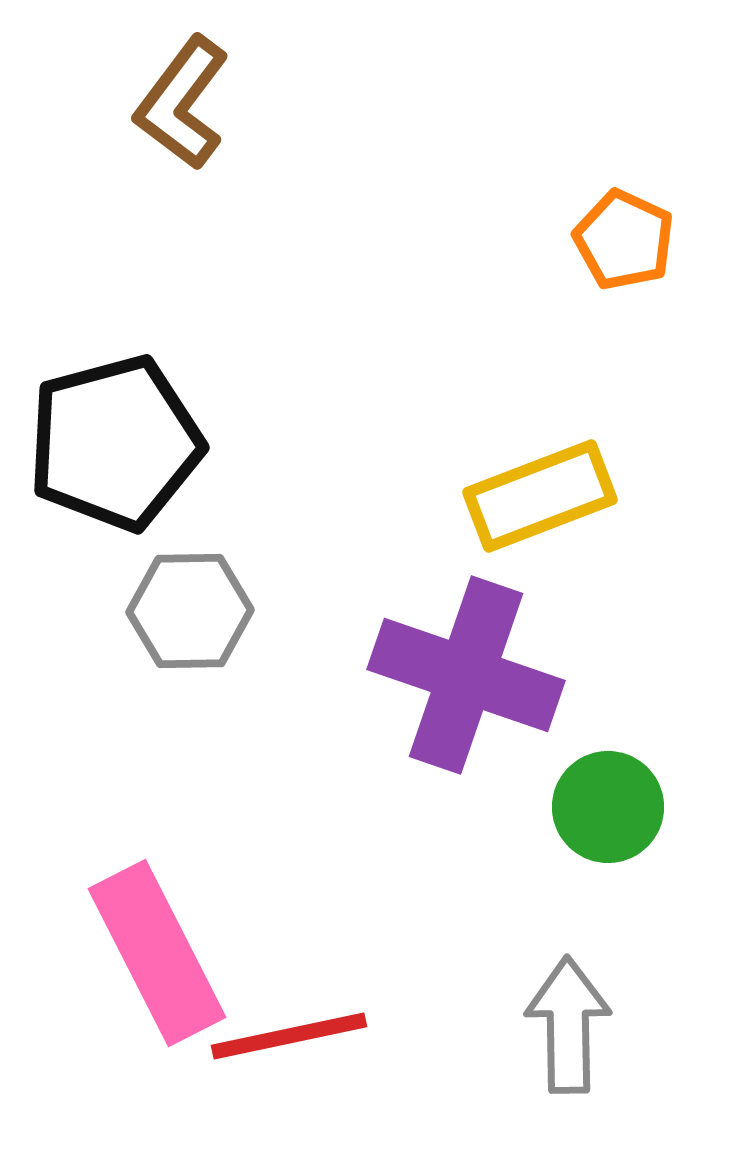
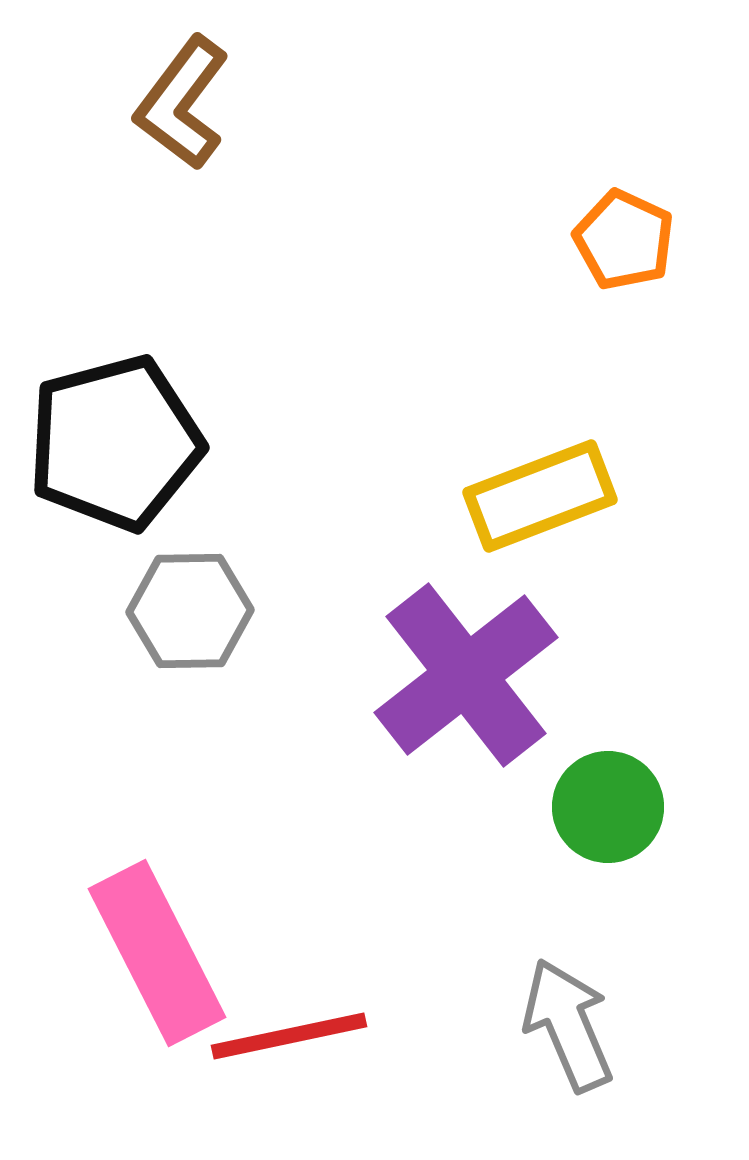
purple cross: rotated 33 degrees clockwise
gray arrow: rotated 22 degrees counterclockwise
